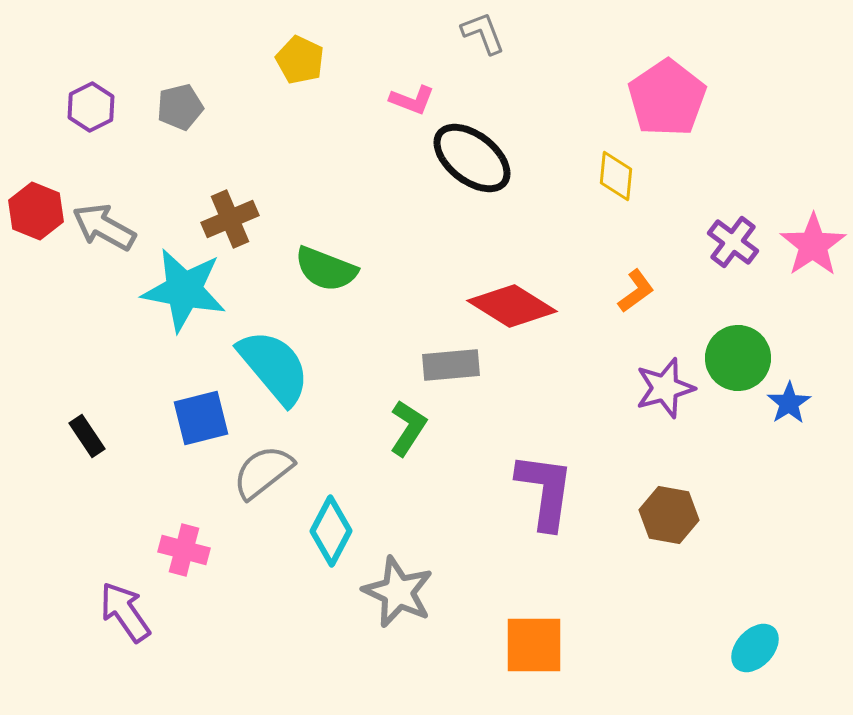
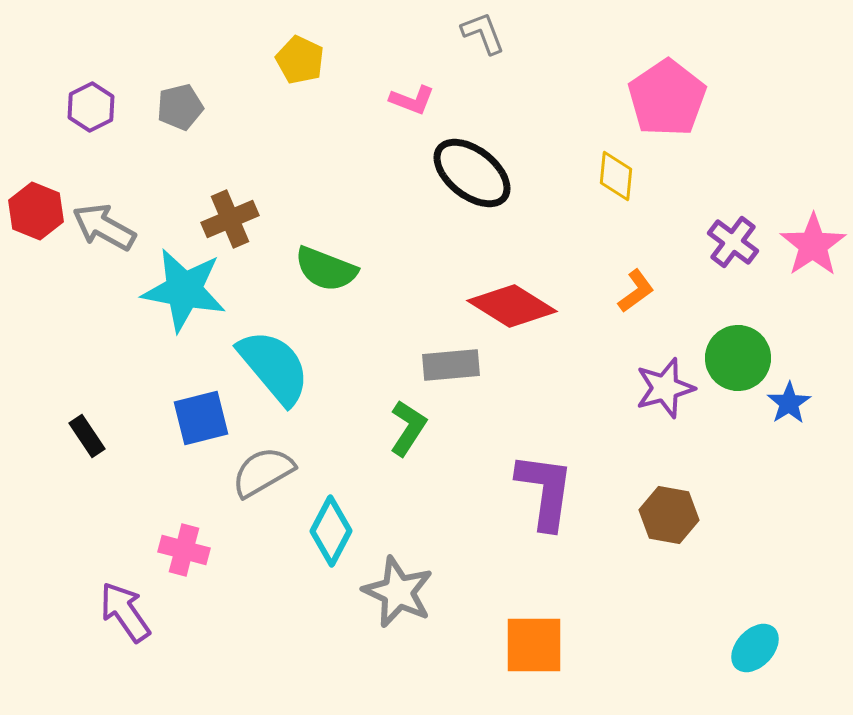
black ellipse: moved 15 px down
gray semicircle: rotated 8 degrees clockwise
